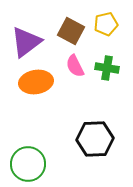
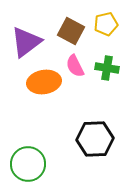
orange ellipse: moved 8 px right
